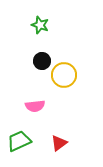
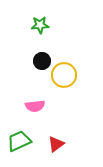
green star: rotated 24 degrees counterclockwise
red triangle: moved 3 px left, 1 px down
